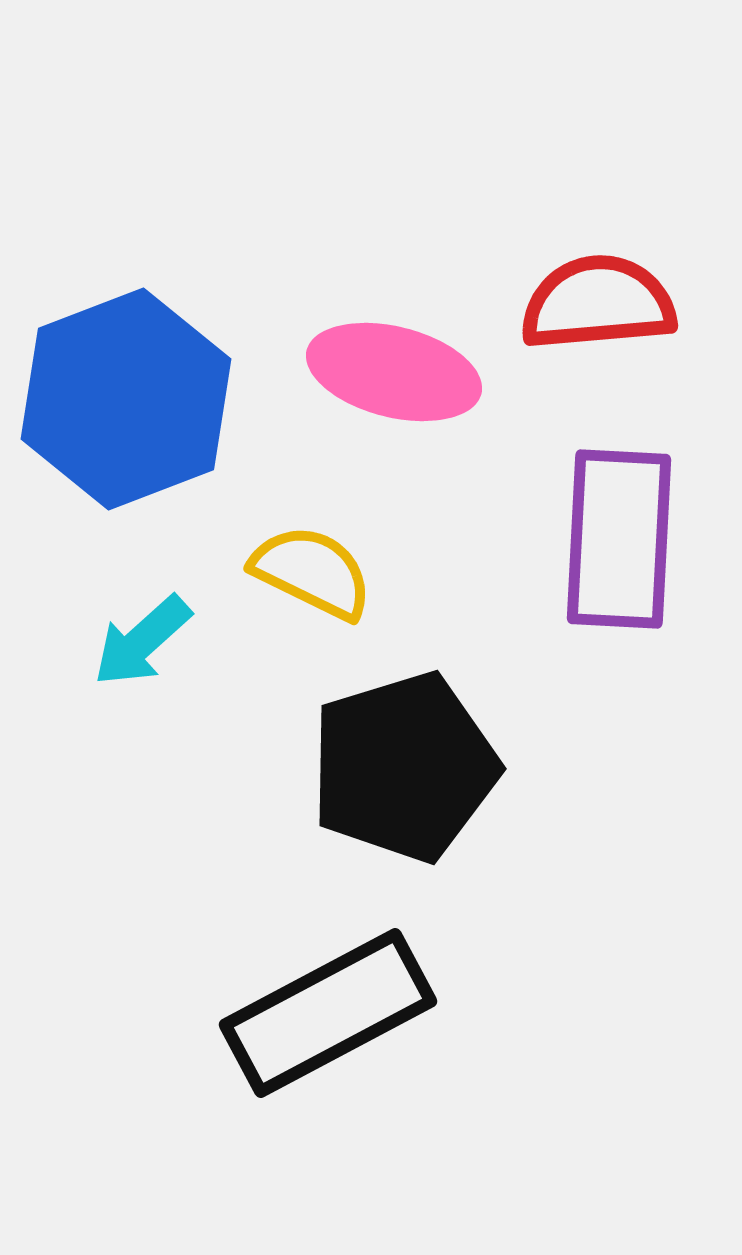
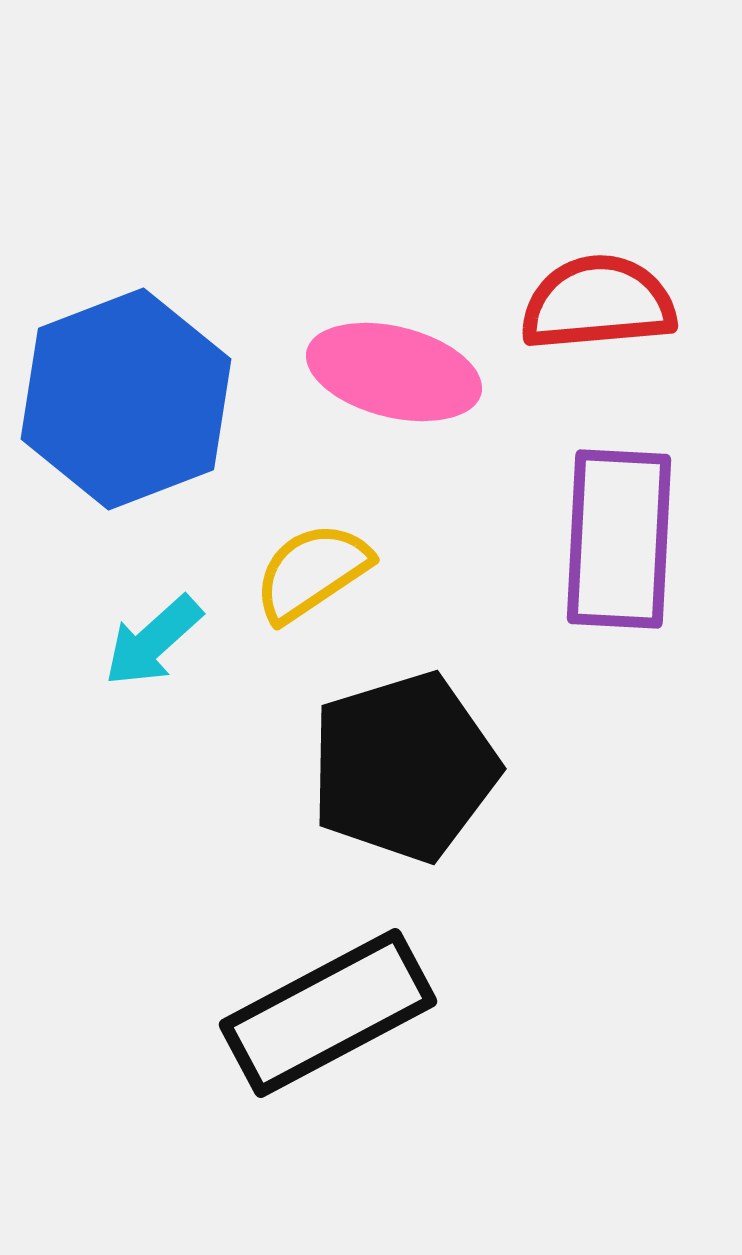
yellow semicircle: rotated 60 degrees counterclockwise
cyan arrow: moved 11 px right
